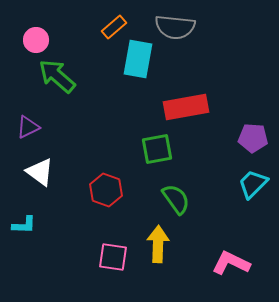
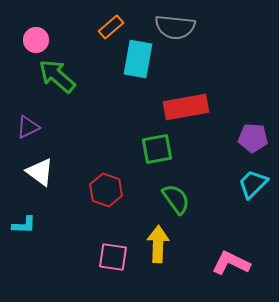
orange rectangle: moved 3 px left
